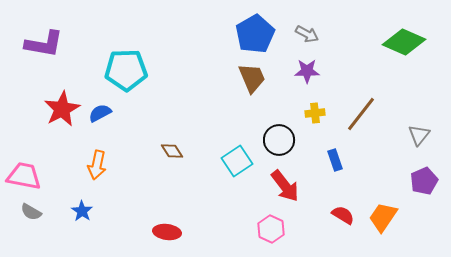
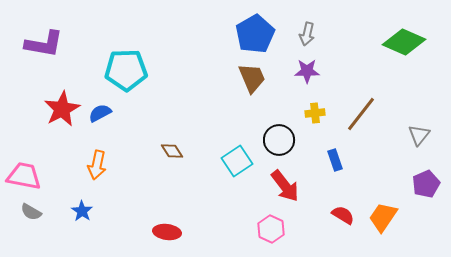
gray arrow: rotated 75 degrees clockwise
purple pentagon: moved 2 px right, 3 px down
